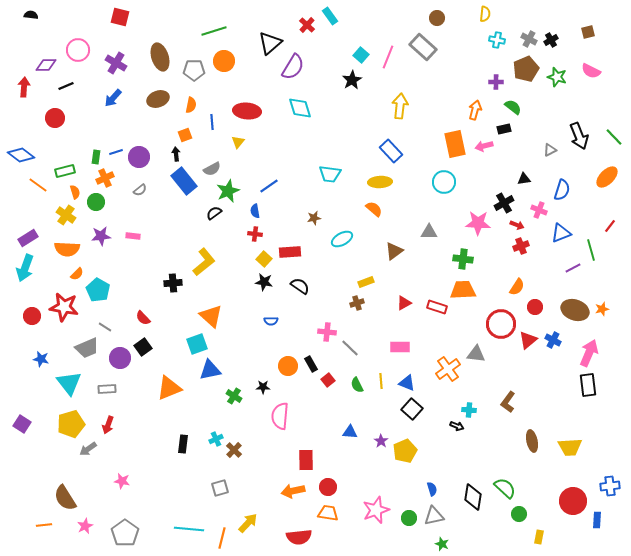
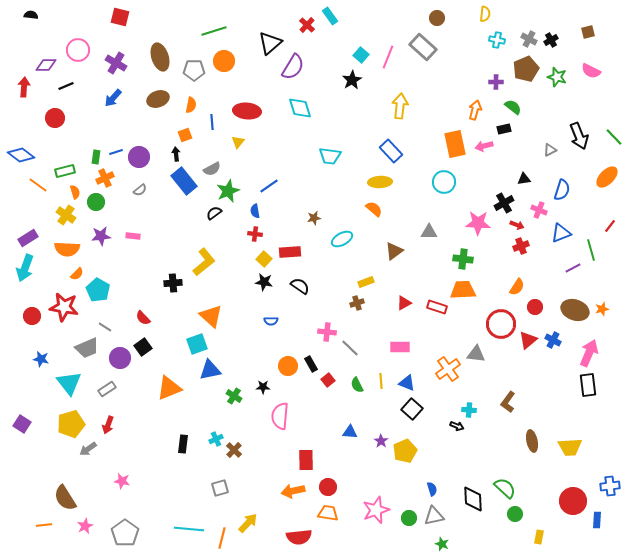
cyan trapezoid at (330, 174): moved 18 px up
gray rectangle at (107, 389): rotated 30 degrees counterclockwise
black diamond at (473, 497): moved 2 px down; rotated 12 degrees counterclockwise
green circle at (519, 514): moved 4 px left
